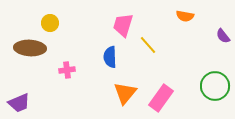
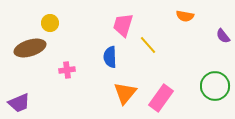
brown ellipse: rotated 20 degrees counterclockwise
